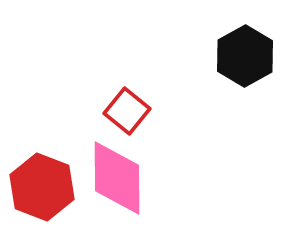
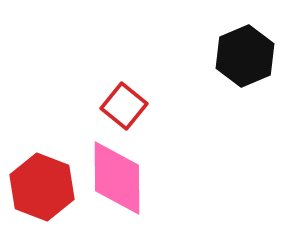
black hexagon: rotated 6 degrees clockwise
red square: moved 3 px left, 5 px up
